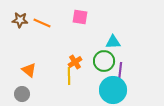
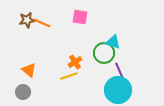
brown star: moved 7 px right; rotated 14 degrees counterclockwise
cyan triangle: rotated 21 degrees clockwise
green circle: moved 8 px up
purple line: rotated 30 degrees counterclockwise
yellow line: rotated 72 degrees clockwise
cyan circle: moved 5 px right
gray circle: moved 1 px right, 2 px up
